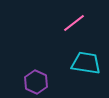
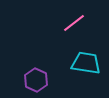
purple hexagon: moved 2 px up
